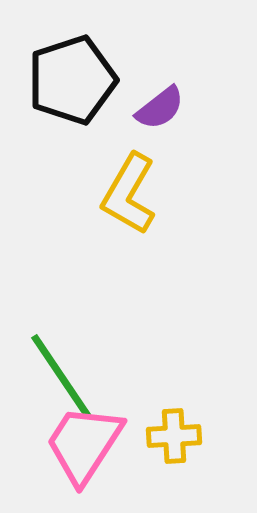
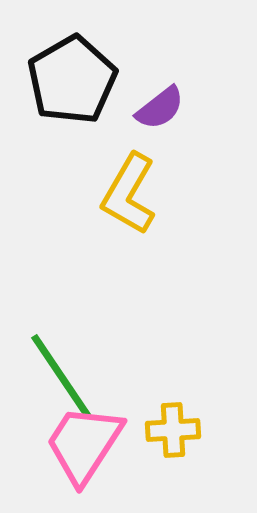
black pentagon: rotated 12 degrees counterclockwise
yellow cross: moved 1 px left, 6 px up
